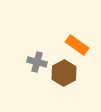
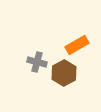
orange rectangle: rotated 65 degrees counterclockwise
